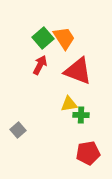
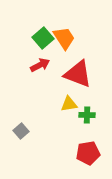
red arrow: rotated 36 degrees clockwise
red triangle: moved 3 px down
green cross: moved 6 px right
gray square: moved 3 px right, 1 px down
